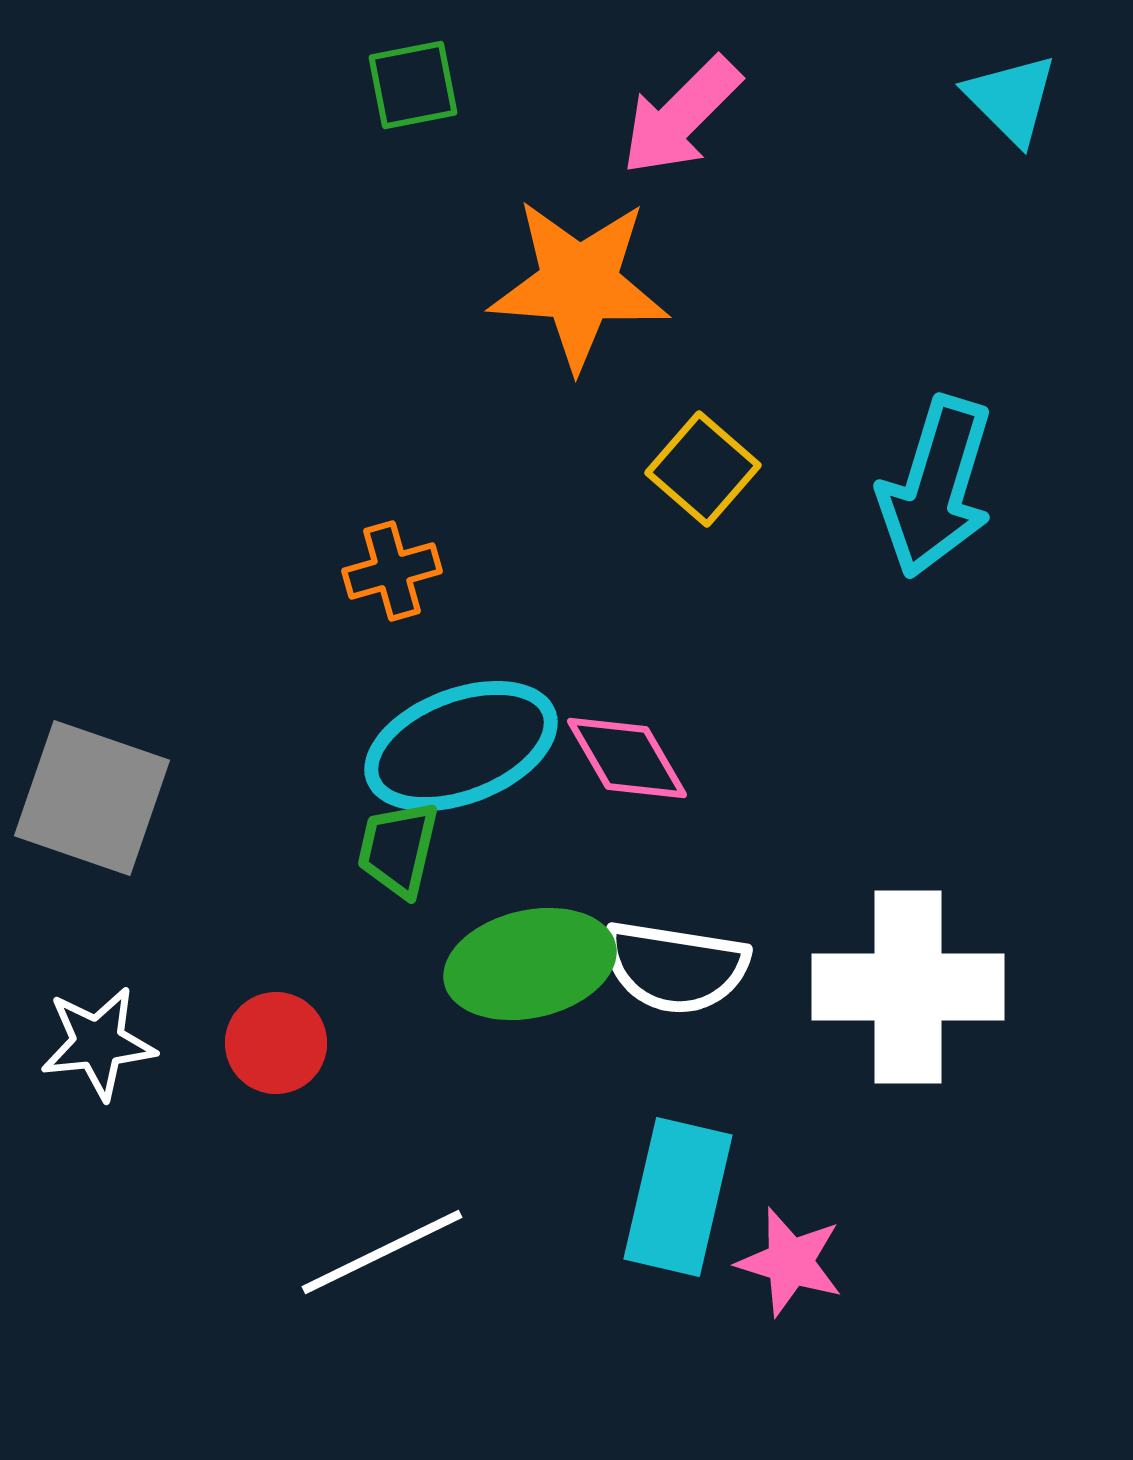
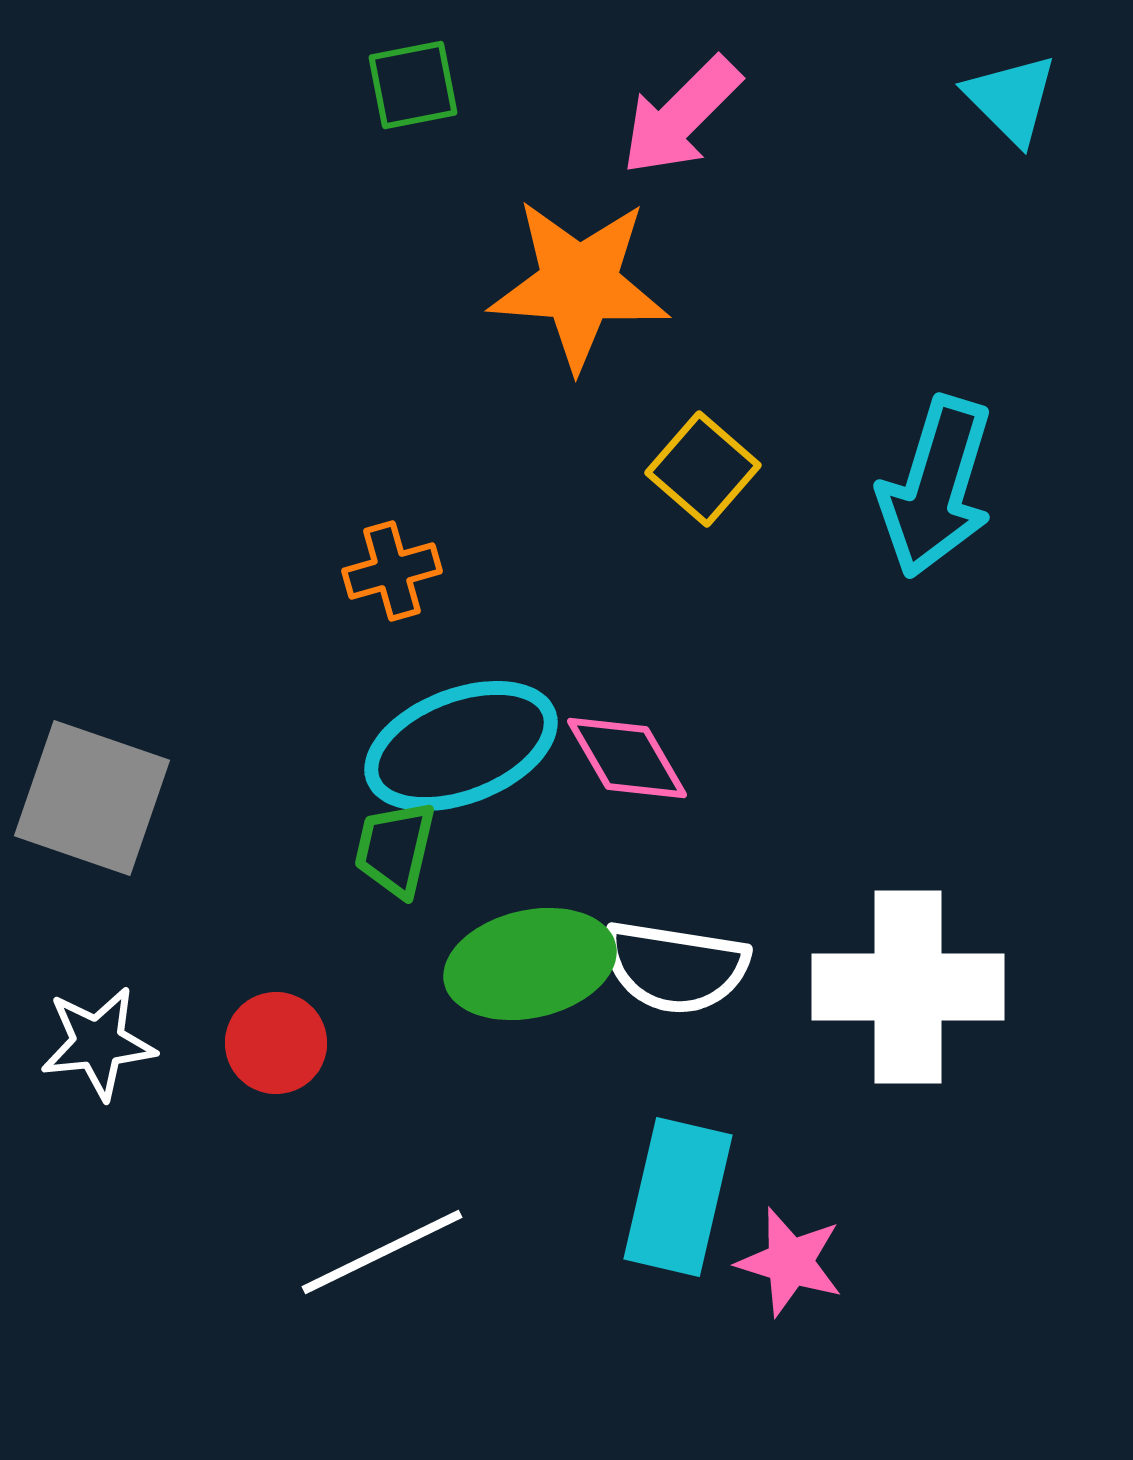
green trapezoid: moved 3 px left
